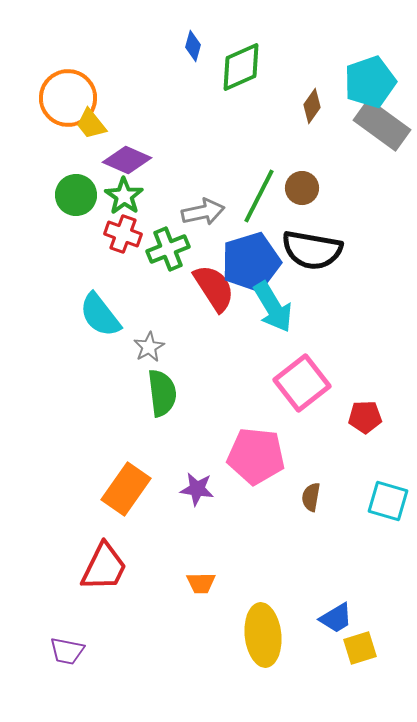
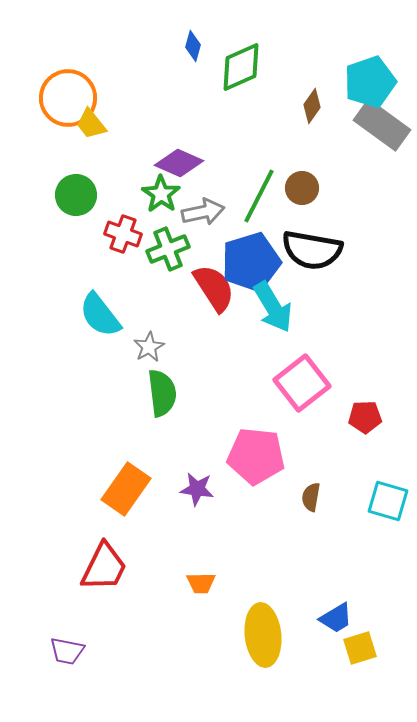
purple diamond: moved 52 px right, 3 px down
green star: moved 37 px right, 2 px up
